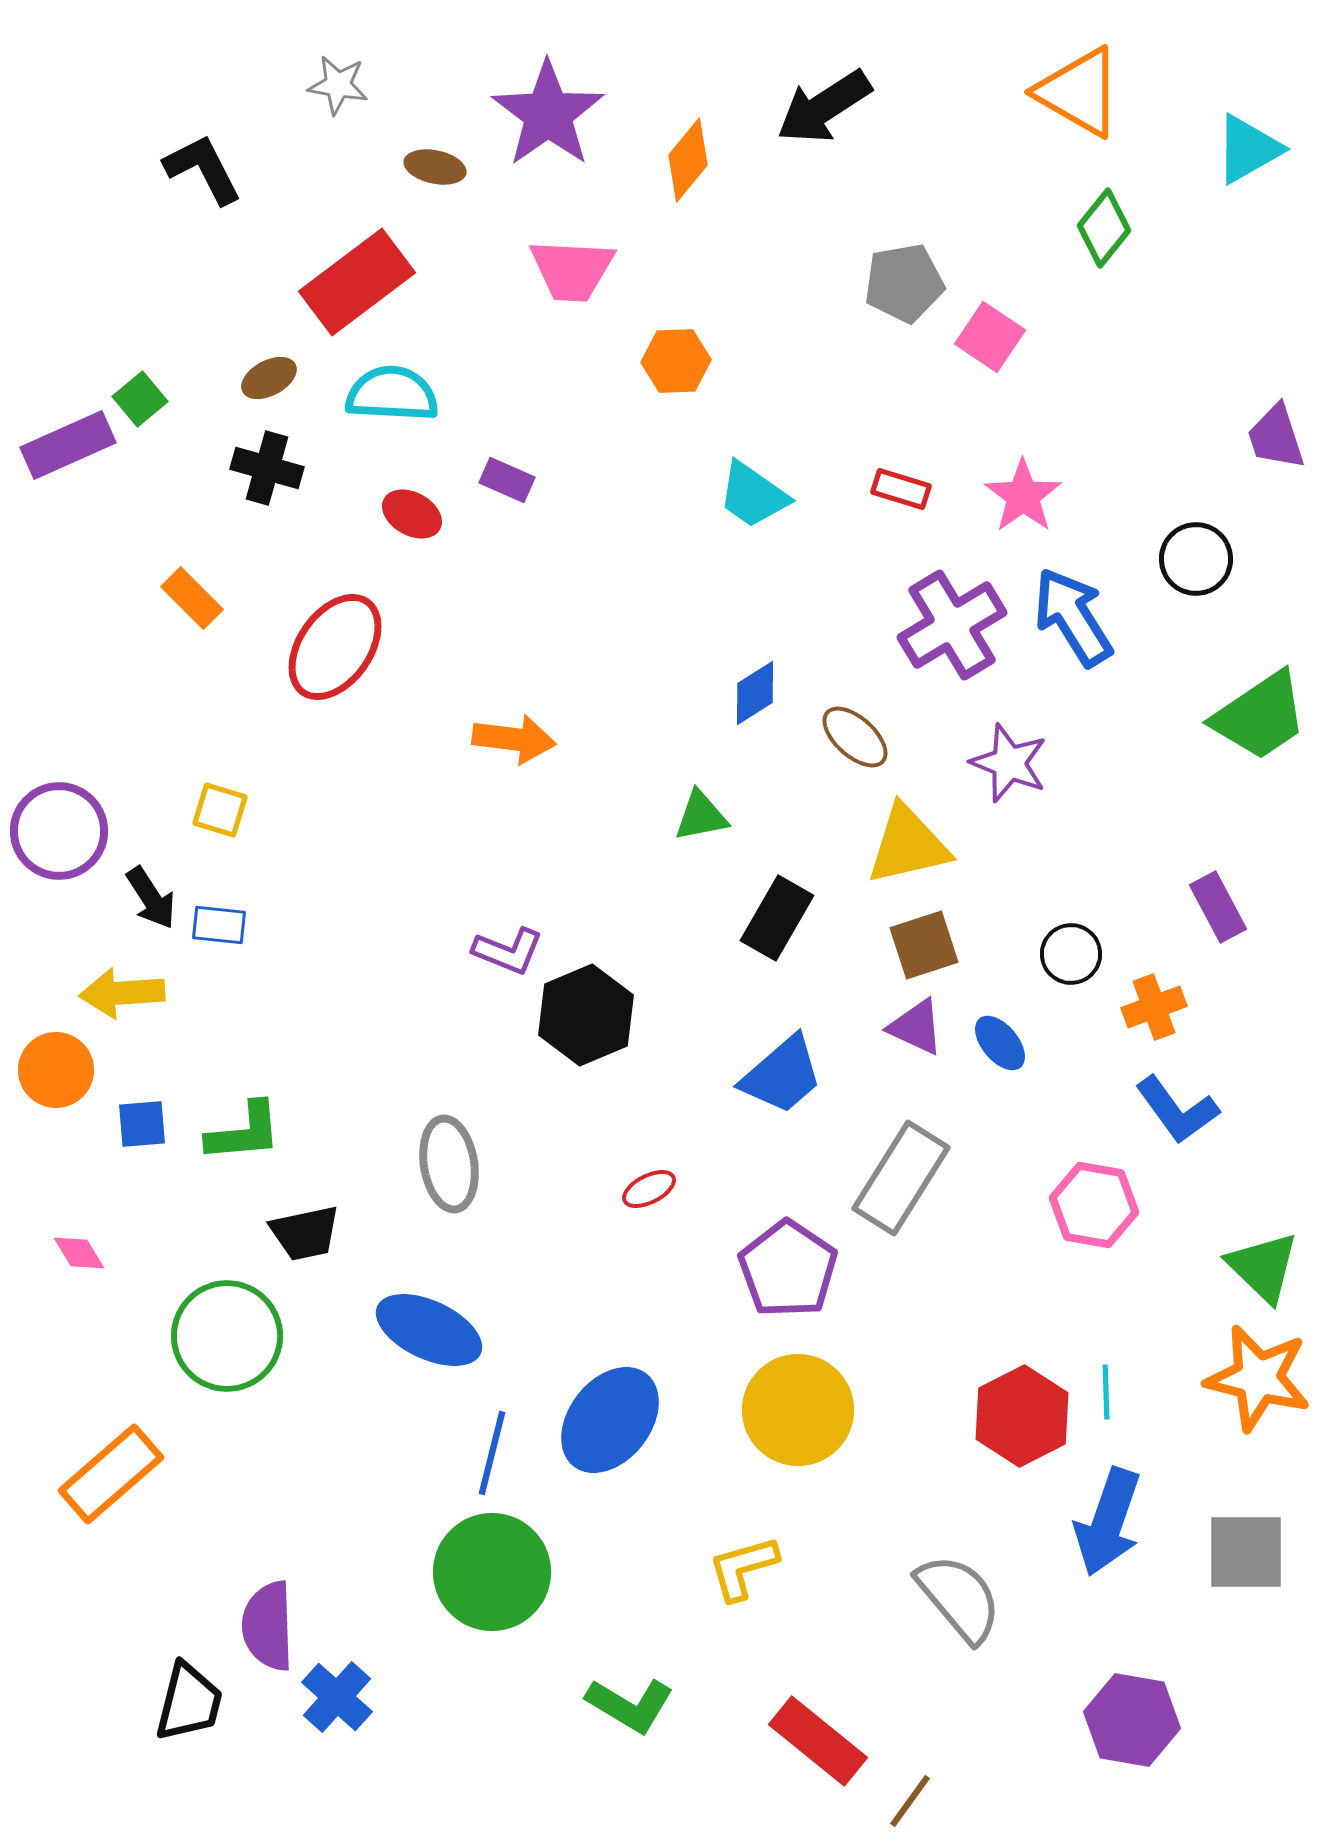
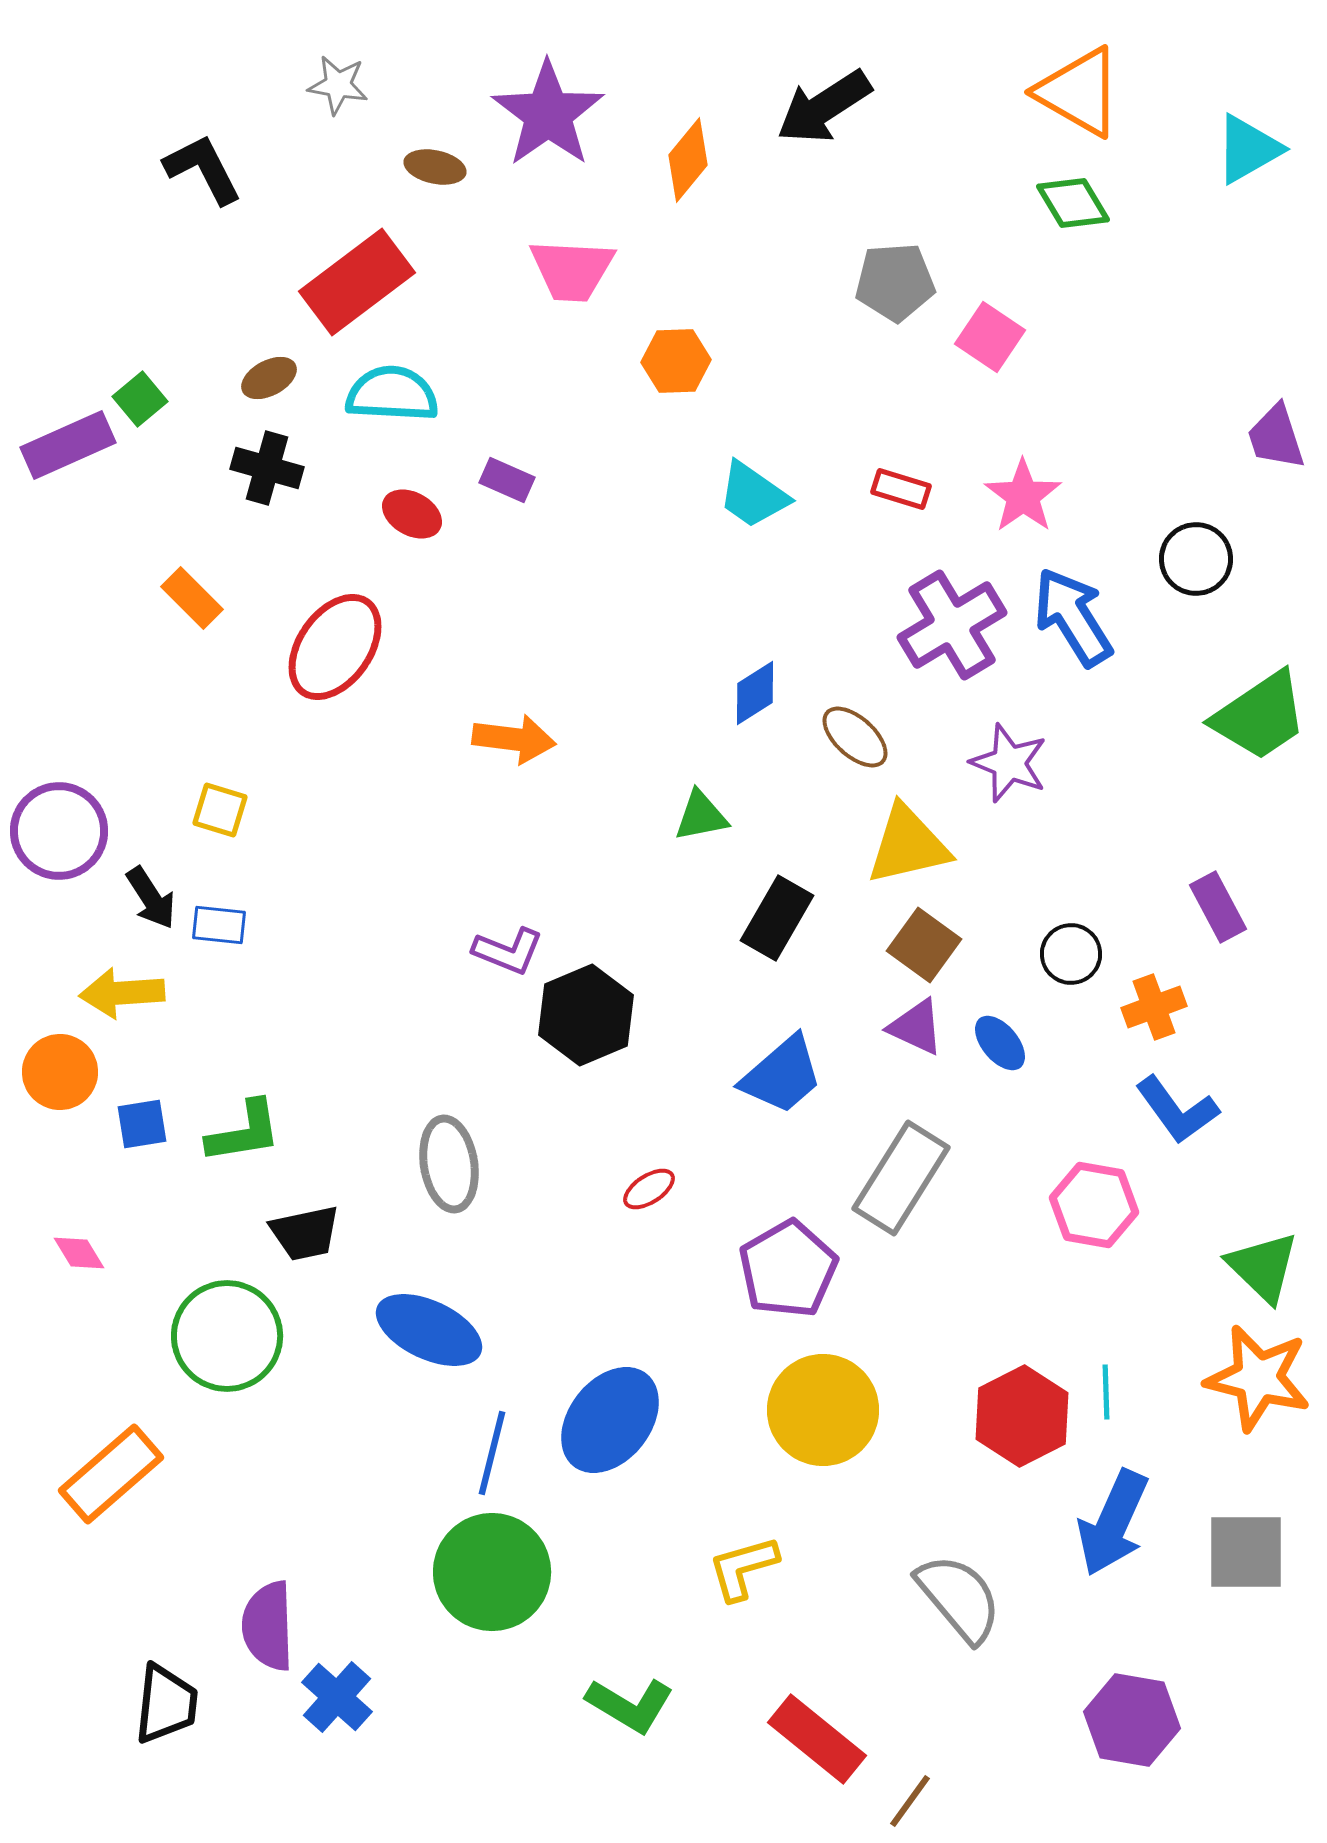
green diamond at (1104, 228): moved 31 px left, 25 px up; rotated 70 degrees counterclockwise
gray pentagon at (904, 283): moved 9 px left, 1 px up; rotated 6 degrees clockwise
brown square at (924, 945): rotated 36 degrees counterclockwise
orange circle at (56, 1070): moved 4 px right, 2 px down
blue square at (142, 1124): rotated 4 degrees counterclockwise
green L-shape at (244, 1132): rotated 4 degrees counterclockwise
red ellipse at (649, 1189): rotated 6 degrees counterclockwise
purple pentagon at (788, 1269): rotated 8 degrees clockwise
yellow circle at (798, 1410): moved 25 px right
blue arrow at (1108, 1522): moved 5 px right, 1 px down; rotated 5 degrees clockwise
black trapezoid at (189, 1702): moved 23 px left, 2 px down; rotated 8 degrees counterclockwise
red rectangle at (818, 1741): moved 1 px left, 2 px up
